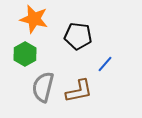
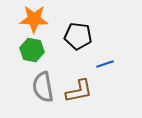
orange star: rotated 12 degrees counterclockwise
green hexagon: moved 7 px right, 4 px up; rotated 20 degrees counterclockwise
blue line: rotated 30 degrees clockwise
gray semicircle: rotated 24 degrees counterclockwise
